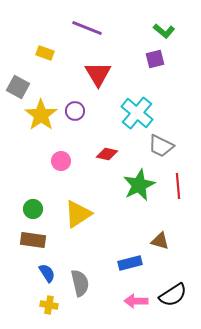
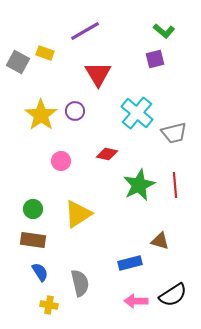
purple line: moved 2 px left, 3 px down; rotated 52 degrees counterclockwise
gray square: moved 25 px up
gray trapezoid: moved 13 px right, 13 px up; rotated 40 degrees counterclockwise
red line: moved 3 px left, 1 px up
blue semicircle: moved 7 px left, 1 px up
